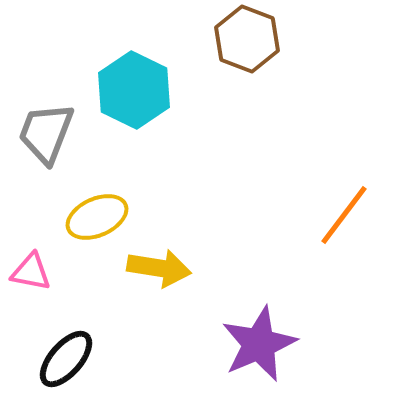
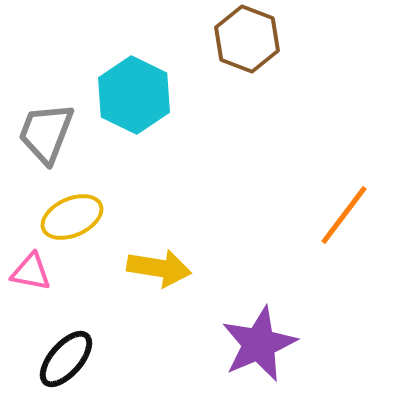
cyan hexagon: moved 5 px down
yellow ellipse: moved 25 px left
